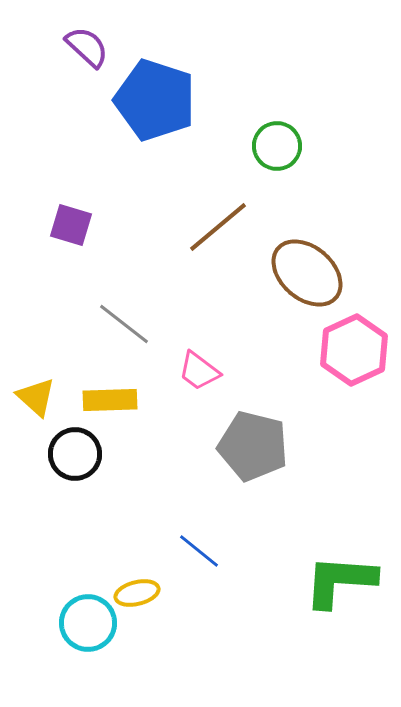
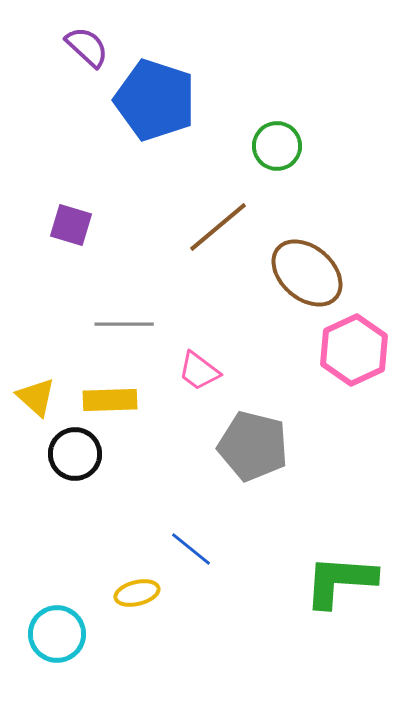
gray line: rotated 38 degrees counterclockwise
blue line: moved 8 px left, 2 px up
cyan circle: moved 31 px left, 11 px down
